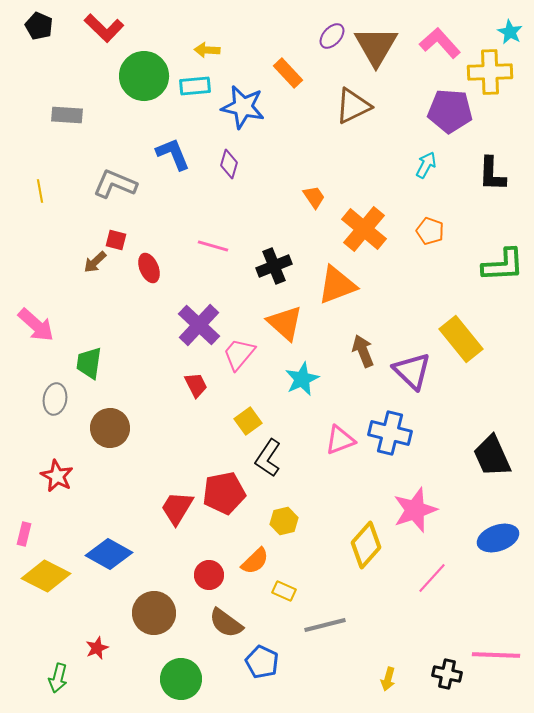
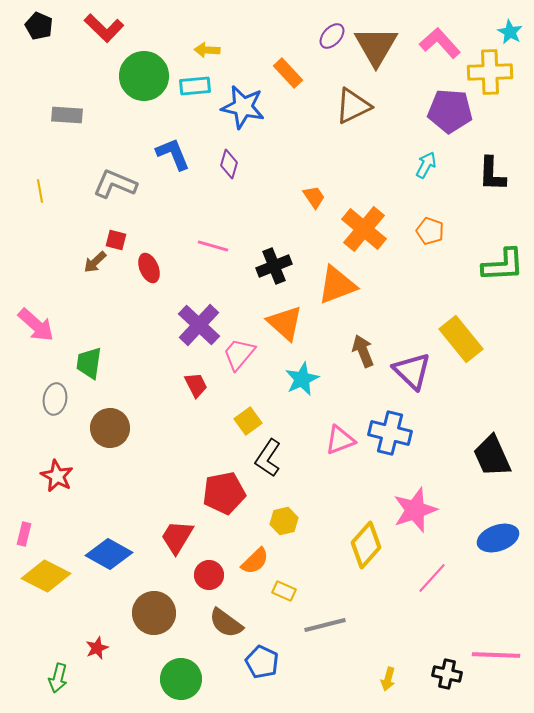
red trapezoid at (177, 508): moved 29 px down
